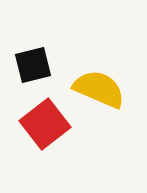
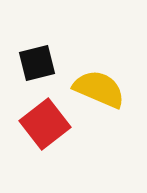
black square: moved 4 px right, 2 px up
